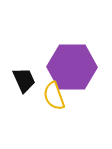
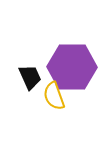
black trapezoid: moved 6 px right, 3 px up
